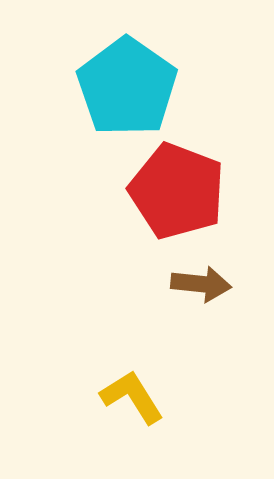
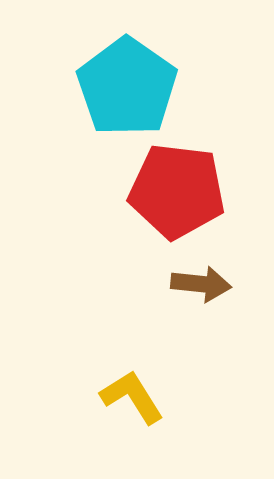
red pentagon: rotated 14 degrees counterclockwise
